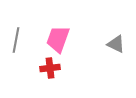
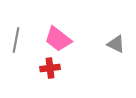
pink trapezoid: rotated 72 degrees counterclockwise
